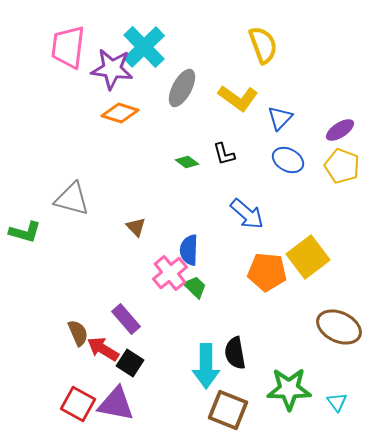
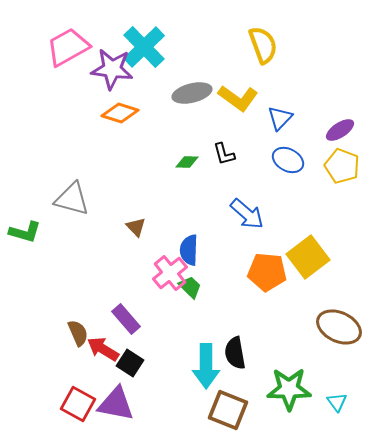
pink trapezoid: rotated 54 degrees clockwise
gray ellipse: moved 10 px right, 5 px down; rotated 48 degrees clockwise
green diamond: rotated 35 degrees counterclockwise
green trapezoid: moved 5 px left
